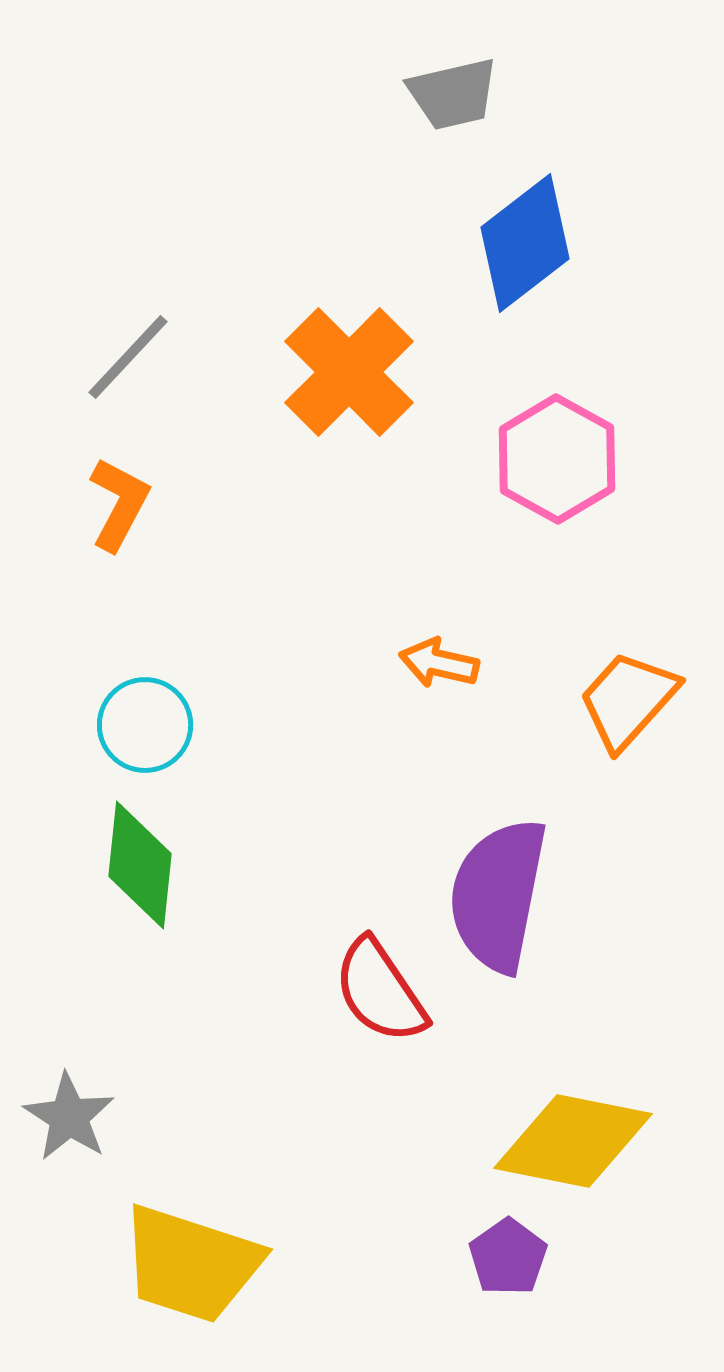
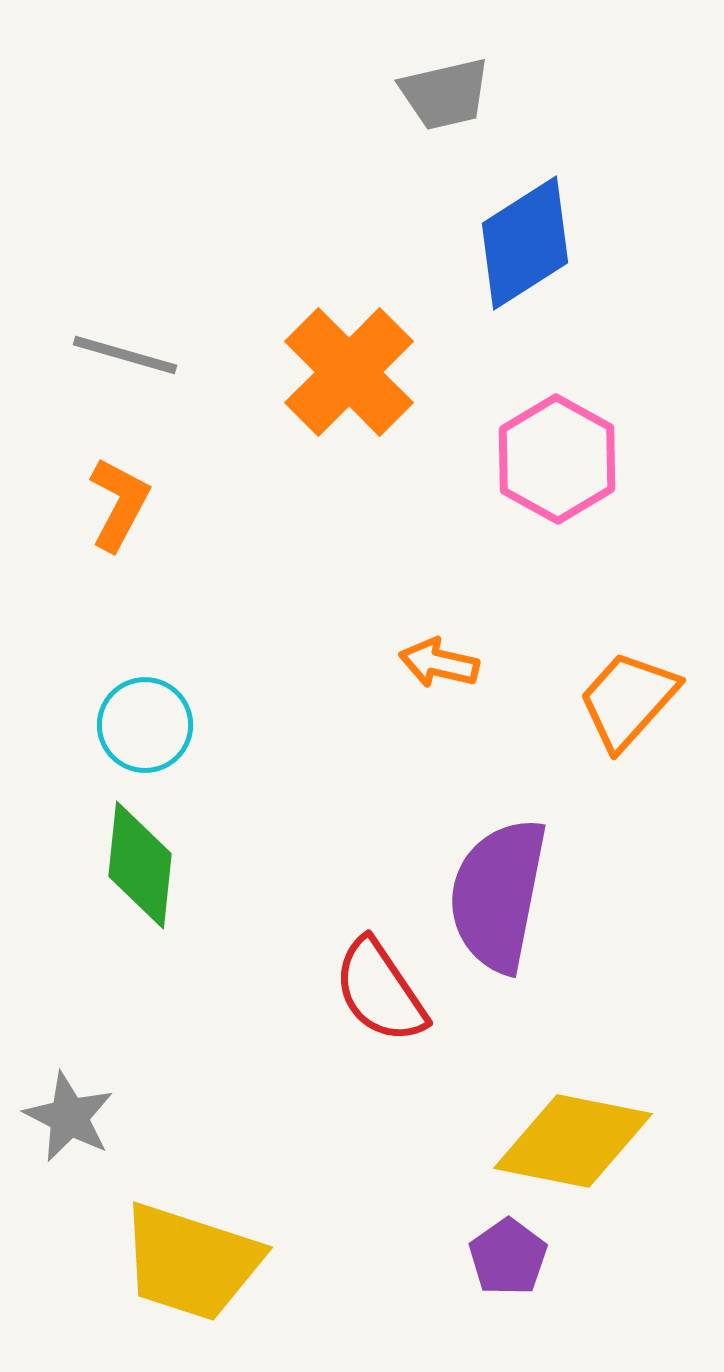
gray trapezoid: moved 8 px left
blue diamond: rotated 5 degrees clockwise
gray line: moved 3 px left, 2 px up; rotated 63 degrees clockwise
gray star: rotated 6 degrees counterclockwise
yellow trapezoid: moved 2 px up
